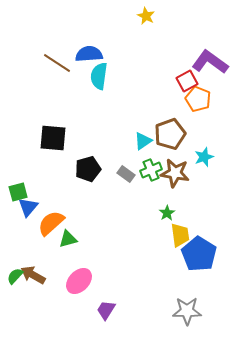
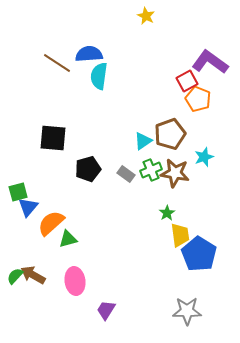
pink ellipse: moved 4 px left; rotated 52 degrees counterclockwise
